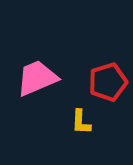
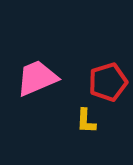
yellow L-shape: moved 5 px right, 1 px up
